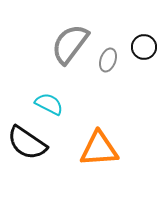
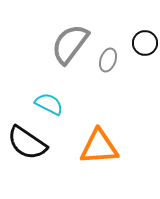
black circle: moved 1 px right, 4 px up
orange triangle: moved 2 px up
